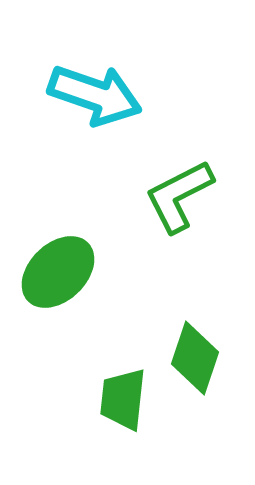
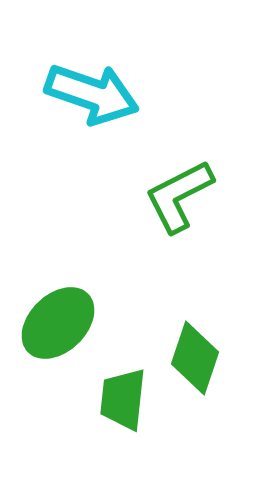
cyan arrow: moved 3 px left, 1 px up
green ellipse: moved 51 px down
